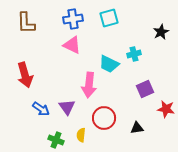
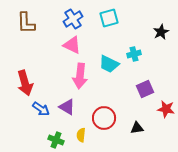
blue cross: rotated 24 degrees counterclockwise
red arrow: moved 8 px down
pink arrow: moved 9 px left, 9 px up
purple triangle: rotated 24 degrees counterclockwise
